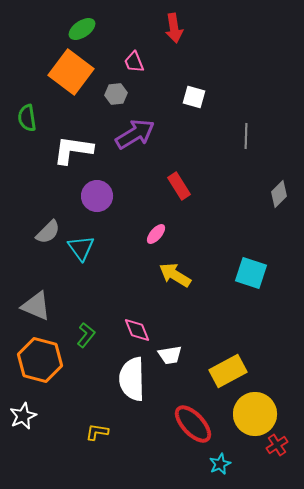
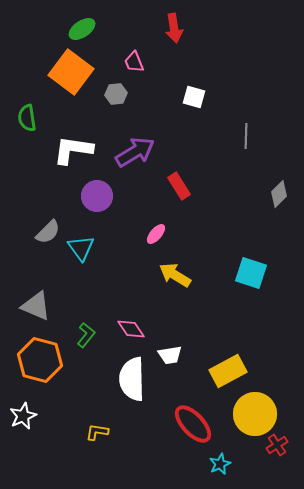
purple arrow: moved 18 px down
pink diamond: moved 6 px left, 1 px up; rotated 12 degrees counterclockwise
